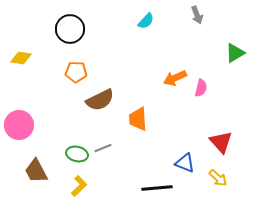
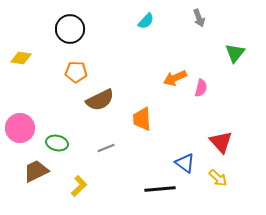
gray arrow: moved 2 px right, 3 px down
green triangle: rotated 20 degrees counterclockwise
orange trapezoid: moved 4 px right
pink circle: moved 1 px right, 3 px down
gray line: moved 3 px right
green ellipse: moved 20 px left, 11 px up
blue triangle: rotated 15 degrees clockwise
brown trapezoid: rotated 92 degrees clockwise
black line: moved 3 px right, 1 px down
